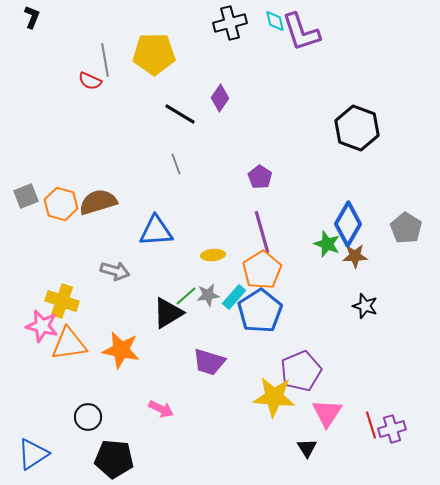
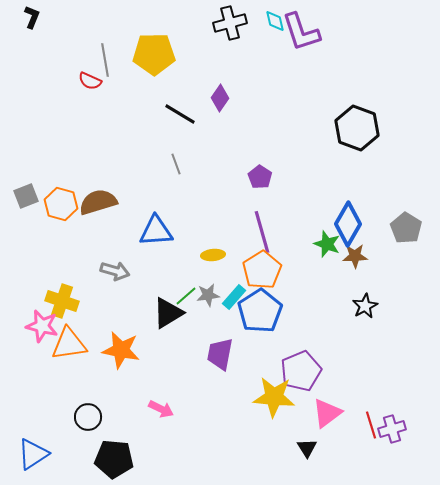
black star at (365, 306): rotated 25 degrees clockwise
purple trapezoid at (209, 362): moved 11 px right, 8 px up; rotated 84 degrees clockwise
pink triangle at (327, 413): rotated 20 degrees clockwise
